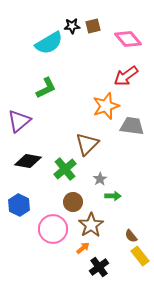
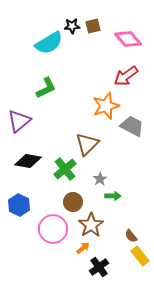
gray trapezoid: rotated 20 degrees clockwise
